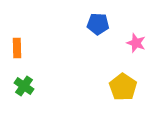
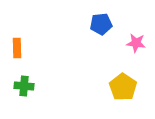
blue pentagon: moved 3 px right; rotated 10 degrees counterclockwise
pink star: rotated 12 degrees counterclockwise
green cross: rotated 30 degrees counterclockwise
